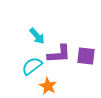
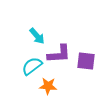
purple square: moved 5 px down
orange star: rotated 24 degrees counterclockwise
